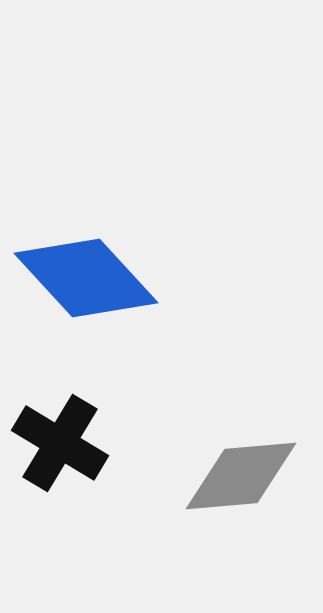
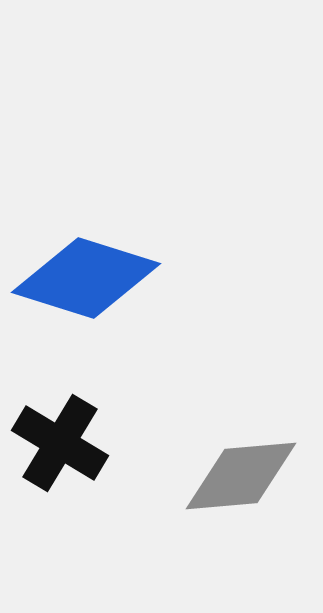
blue diamond: rotated 30 degrees counterclockwise
